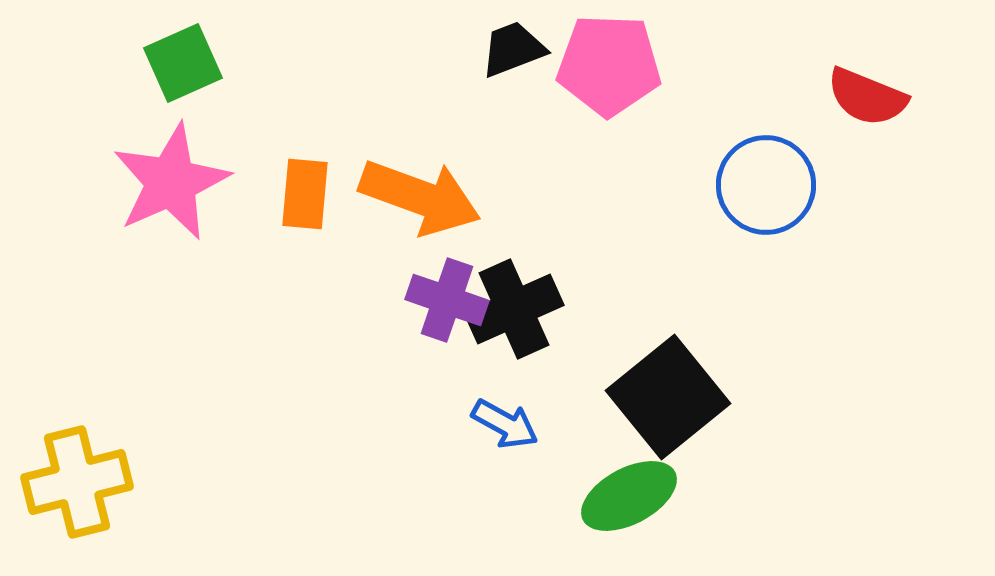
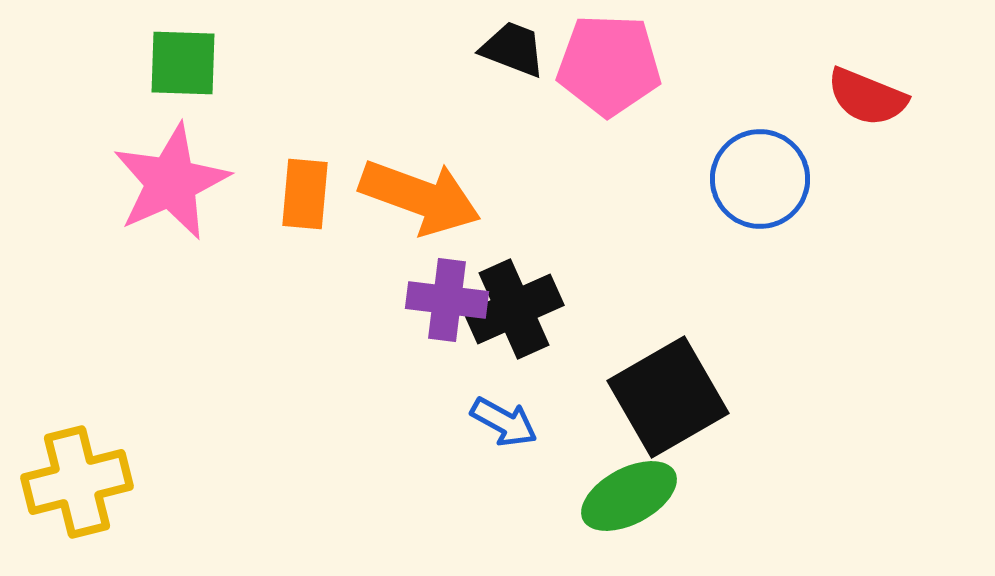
black trapezoid: rotated 42 degrees clockwise
green square: rotated 26 degrees clockwise
blue circle: moved 6 px left, 6 px up
purple cross: rotated 12 degrees counterclockwise
black square: rotated 9 degrees clockwise
blue arrow: moved 1 px left, 2 px up
